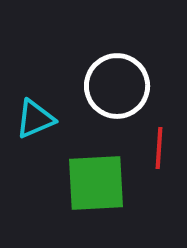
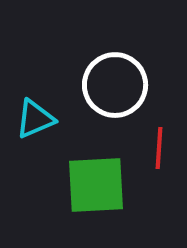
white circle: moved 2 px left, 1 px up
green square: moved 2 px down
